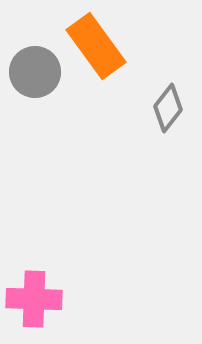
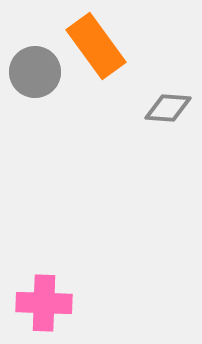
gray diamond: rotated 57 degrees clockwise
pink cross: moved 10 px right, 4 px down
